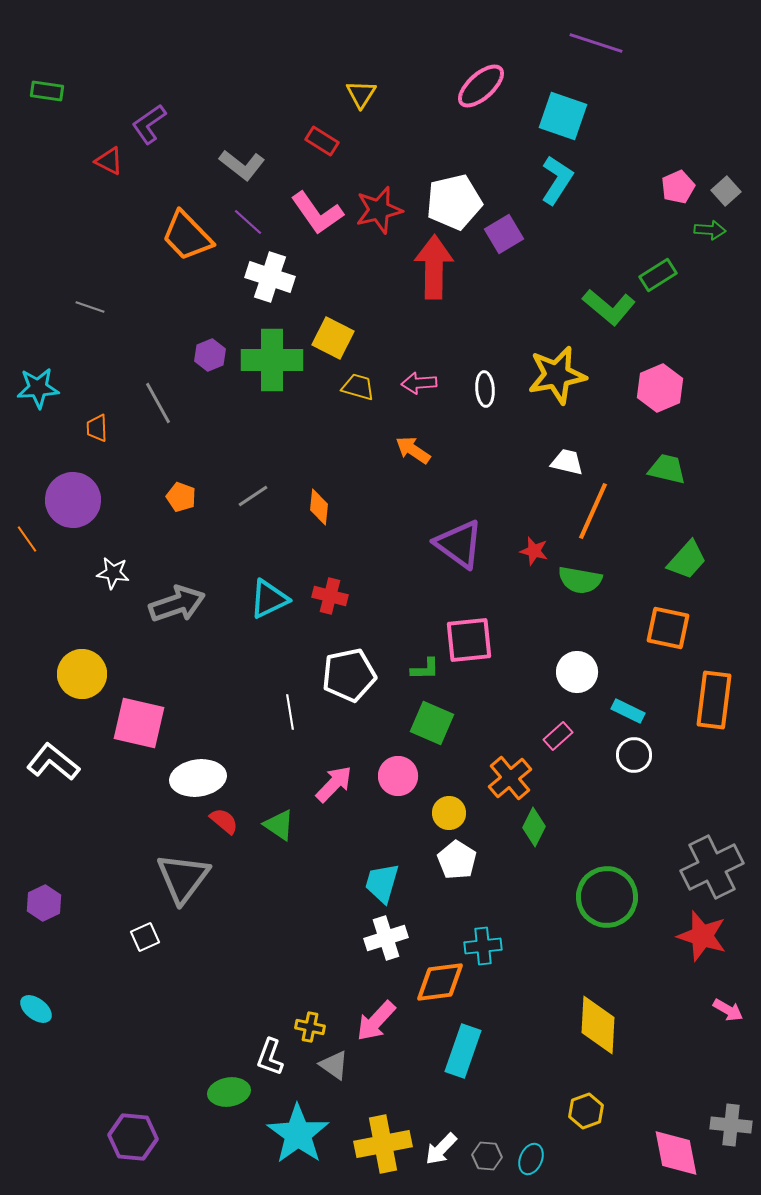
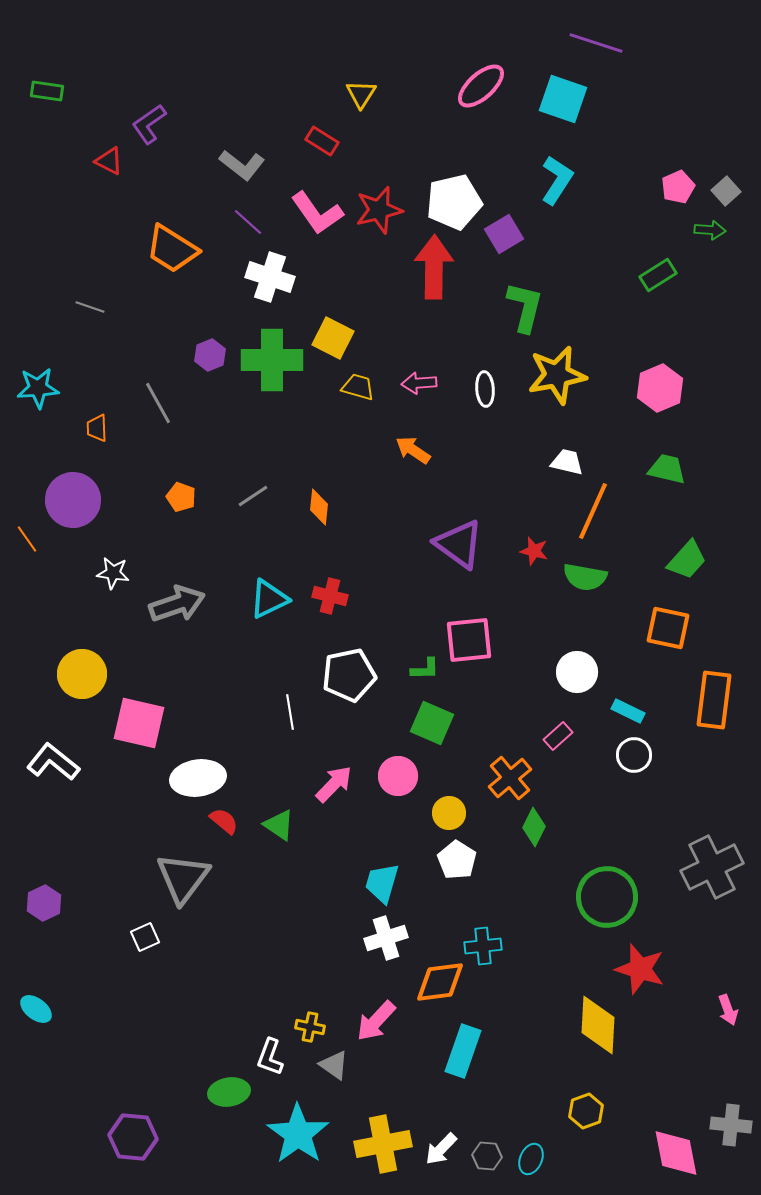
cyan square at (563, 116): moved 17 px up
orange trapezoid at (187, 236): moved 15 px left, 13 px down; rotated 14 degrees counterclockwise
green L-shape at (609, 307): moved 84 px left; rotated 116 degrees counterclockwise
green semicircle at (580, 580): moved 5 px right, 3 px up
red star at (702, 936): moved 62 px left, 33 px down
pink arrow at (728, 1010): rotated 40 degrees clockwise
